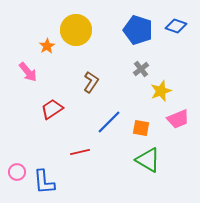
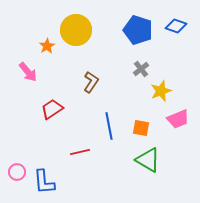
blue line: moved 4 px down; rotated 56 degrees counterclockwise
